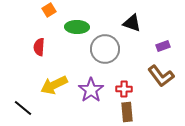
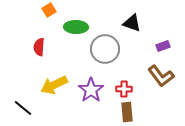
green ellipse: moved 1 px left
